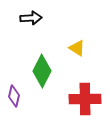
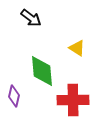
black arrow: rotated 40 degrees clockwise
green diamond: rotated 32 degrees counterclockwise
red cross: moved 12 px left, 1 px down
